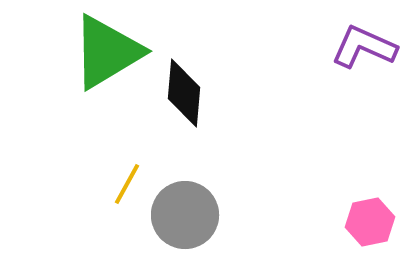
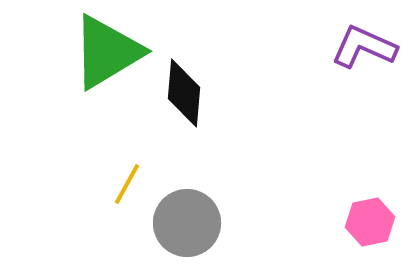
gray circle: moved 2 px right, 8 px down
